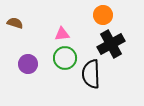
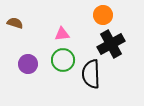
green circle: moved 2 px left, 2 px down
